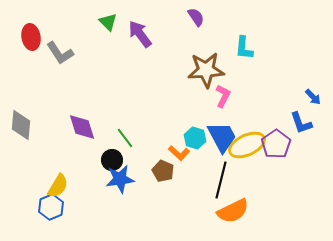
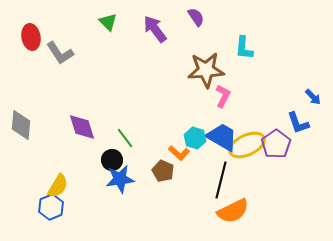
purple arrow: moved 15 px right, 5 px up
blue L-shape: moved 3 px left
blue trapezoid: rotated 32 degrees counterclockwise
